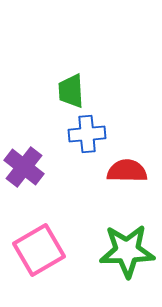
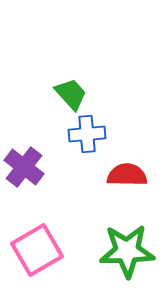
green trapezoid: moved 3 px down; rotated 141 degrees clockwise
red semicircle: moved 4 px down
pink square: moved 2 px left
